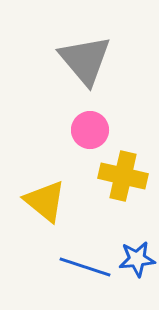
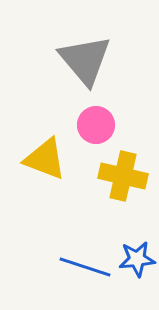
pink circle: moved 6 px right, 5 px up
yellow triangle: moved 42 px up; rotated 18 degrees counterclockwise
